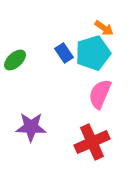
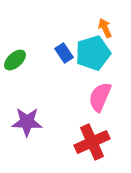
orange arrow: moved 1 px right; rotated 150 degrees counterclockwise
pink semicircle: moved 3 px down
purple star: moved 4 px left, 5 px up
